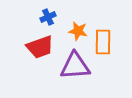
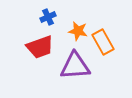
orange rectangle: rotated 30 degrees counterclockwise
